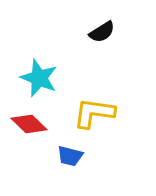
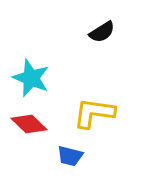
cyan star: moved 8 px left
